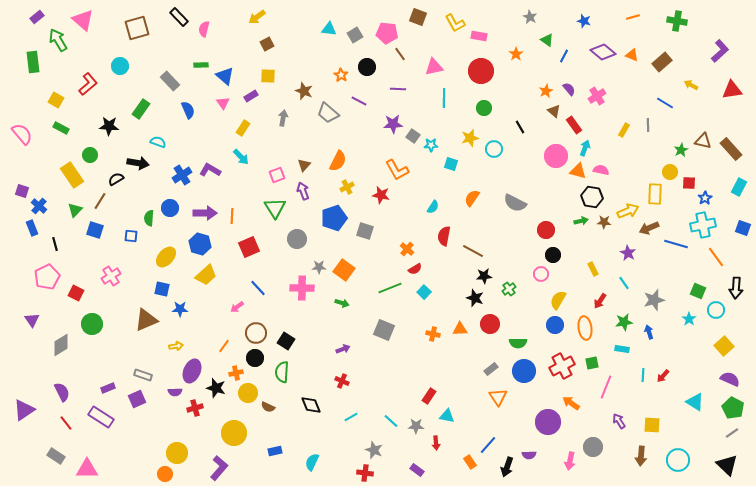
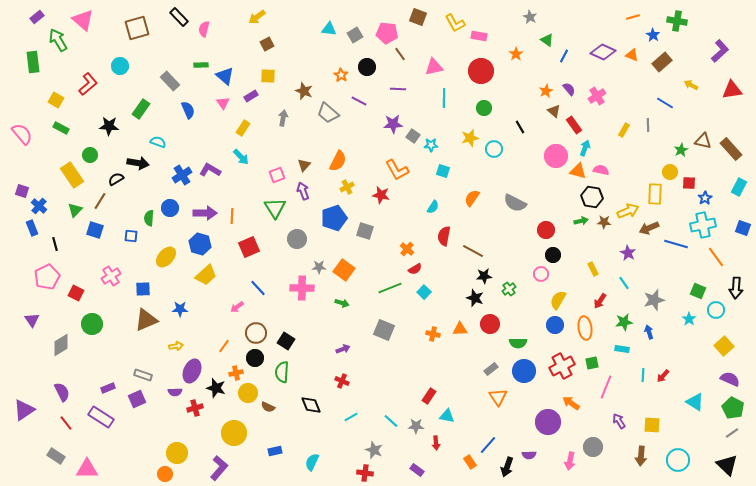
blue star at (584, 21): moved 69 px right, 14 px down; rotated 16 degrees clockwise
purple diamond at (603, 52): rotated 15 degrees counterclockwise
cyan square at (451, 164): moved 8 px left, 7 px down
blue square at (162, 289): moved 19 px left; rotated 14 degrees counterclockwise
